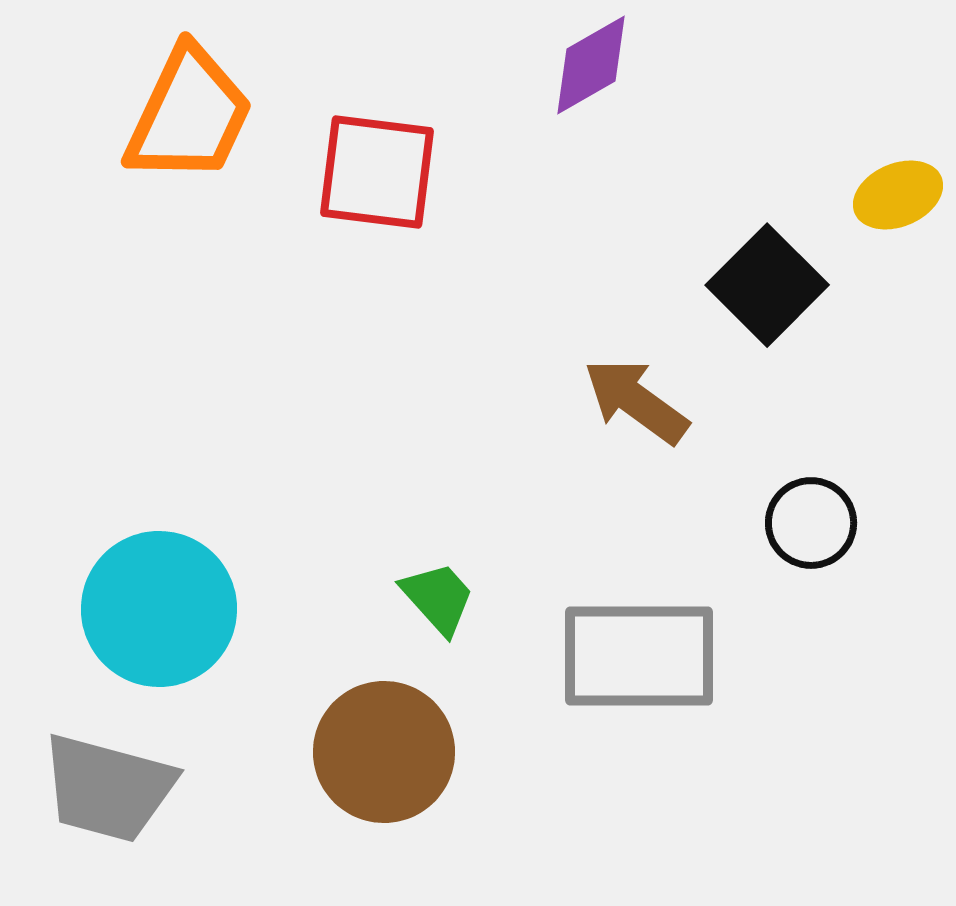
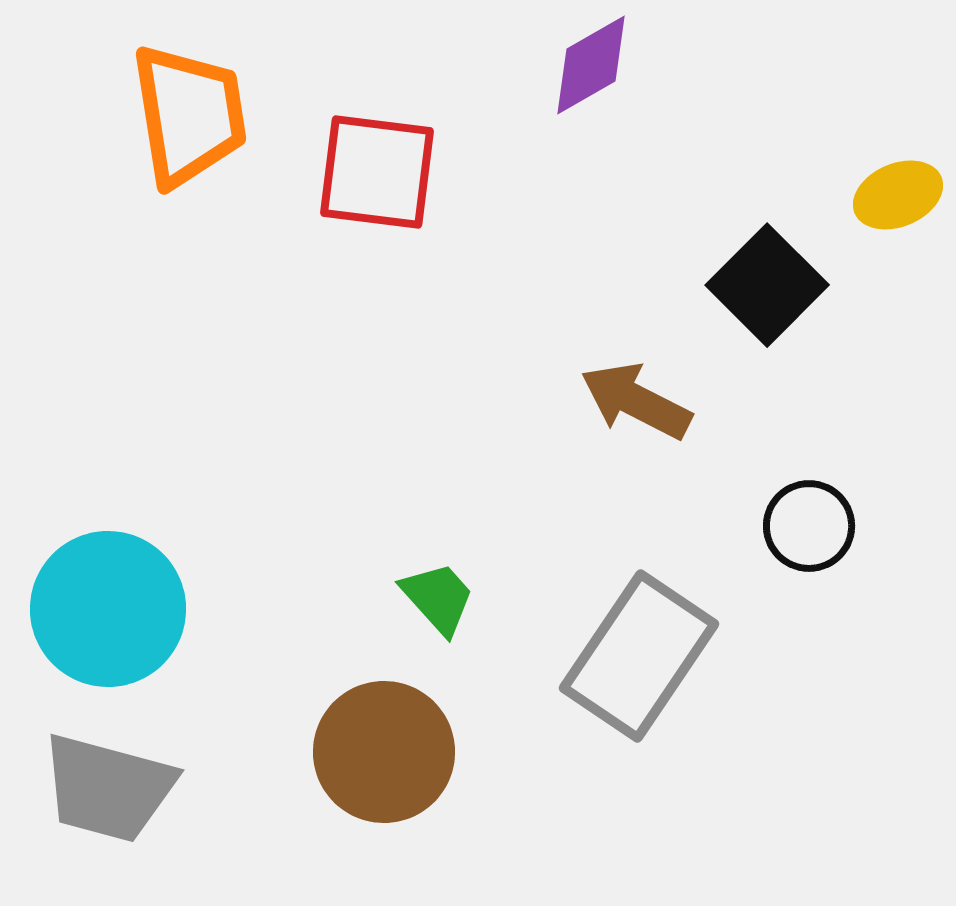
orange trapezoid: rotated 34 degrees counterclockwise
brown arrow: rotated 9 degrees counterclockwise
black circle: moved 2 px left, 3 px down
cyan circle: moved 51 px left
gray rectangle: rotated 56 degrees counterclockwise
